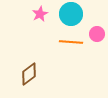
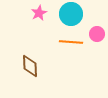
pink star: moved 1 px left, 1 px up
brown diamond: moved 1 px right, 8 px up; rotated 55 degrees counterclockwise
